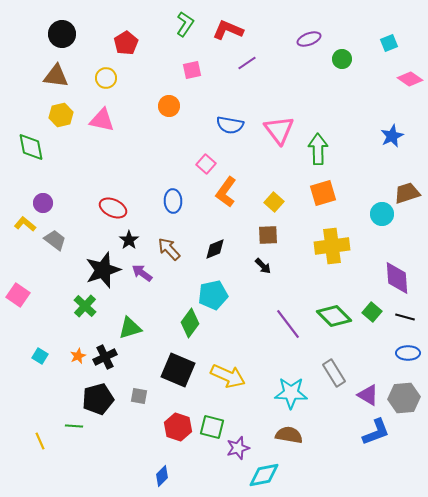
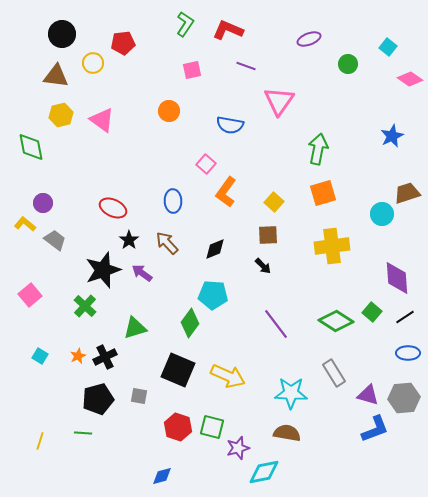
red pentagon at (126, 43): moved 3 px left; rotated 25 degrees clockwise
cyan square at (389, 43): moved 1 px left, 4 px down; rotated 30 degrees counterclockwise
green circle at (342, 59): moved 6 px right, 5 px down
purple line at (247, 63): moved 1 px left, 3 px down; rotated 54 degrees clockwise
yellow circle at (106, 78): moved 13 px left, 15 px up
orange circle at (169, 106): moved 5 px down
pink triangle at (102, 120): rotated 24 degrees clockwise
pink triangle at (279, 130): moved 29 px up; rotated 12 degrees clockwise
green arrow at (318, 149): rotated 12 degrees clockwise
brown arrow at (169, 249): moved 2 px left, 6 px up
pink square at (18, 295): moved 12 px right; rotated 15 degrees clockwise
cyan pentagon at (213, 295): rotated 16 degrees clockwise
green diamond at (334, 316): moved 2 px right, 5 px down; rotated 12 degrees counterclockwise
black line at (405, 317): rotated 48 degrees counterclockwise
purple line at (288, 324): moved 12 px left
green triangle at (130, 328): moved 5 px right
purple triangle at (368, 395): rotated 15 degrees counterclockwise
green line at (74, 426): moved 9 px right, 7 px down
blue L-shape at (376, 432): moved 1 px left, 3 px up
brown semicircle at (289, 435): moved 2 px left, 2 px up
yellow line at (40, 441): rotated 42 degrees clockwise
cyan diamond at (264, 475): moved 3 px up
blue diamond at (162, 476): rotated 30 degrees clockwise
